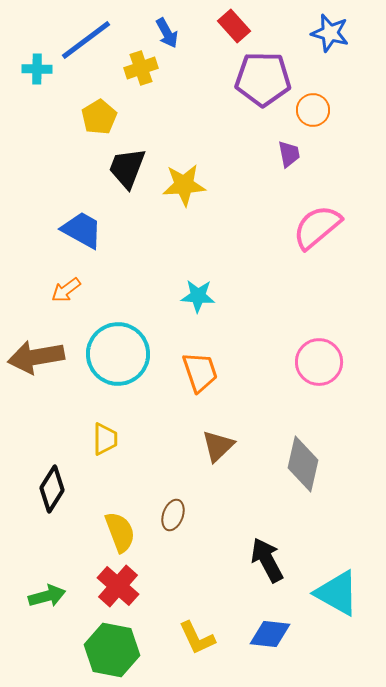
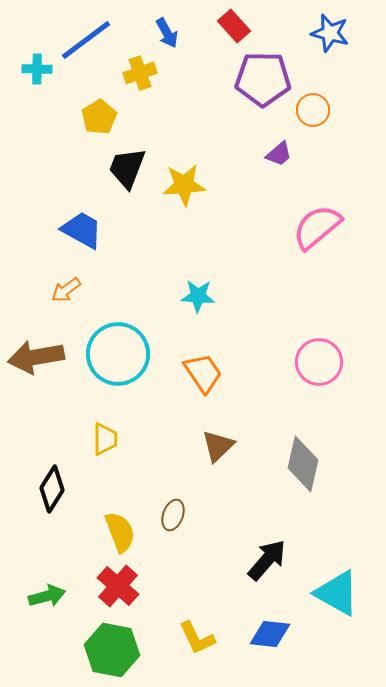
yellow cross: moved 1 px left, 5 px down
purple trapezoid: moved 10 px left; rotated 60 degrees clockwise
orange trapezoid: moved 3 px right, 1 px down; rotated 15 degrees counterclockwise
black arrow: rotated 69 degrees clockwise
